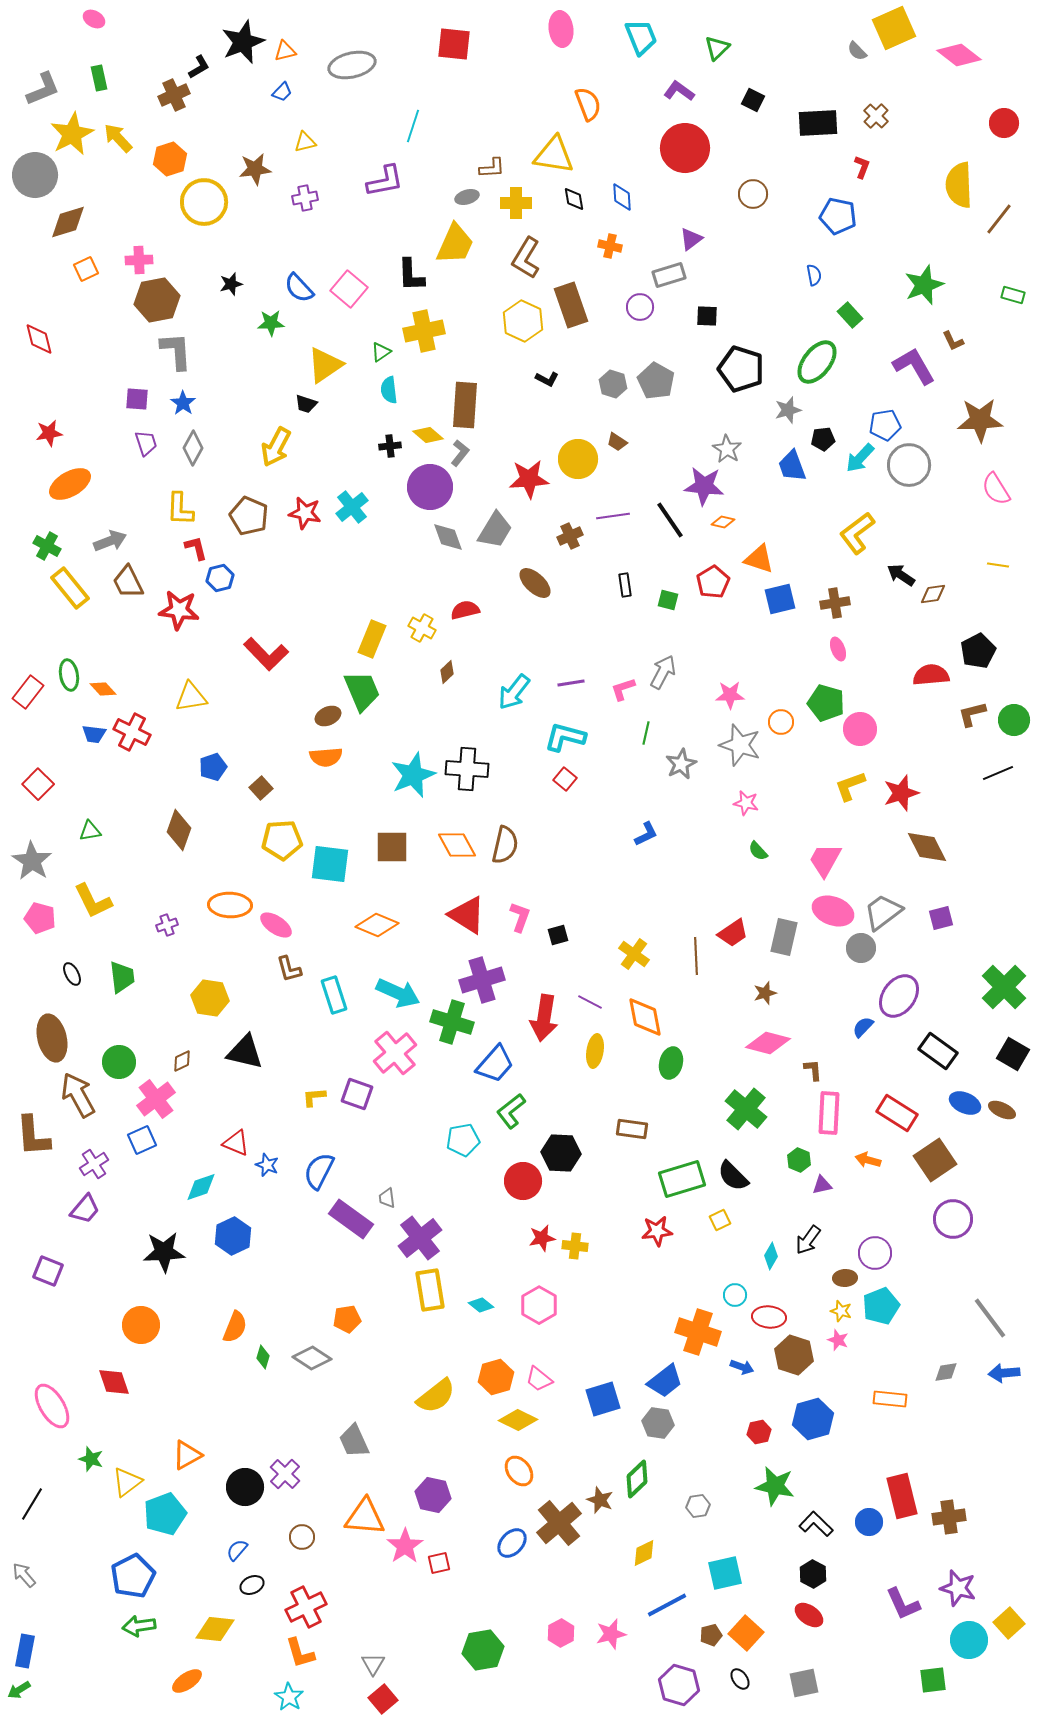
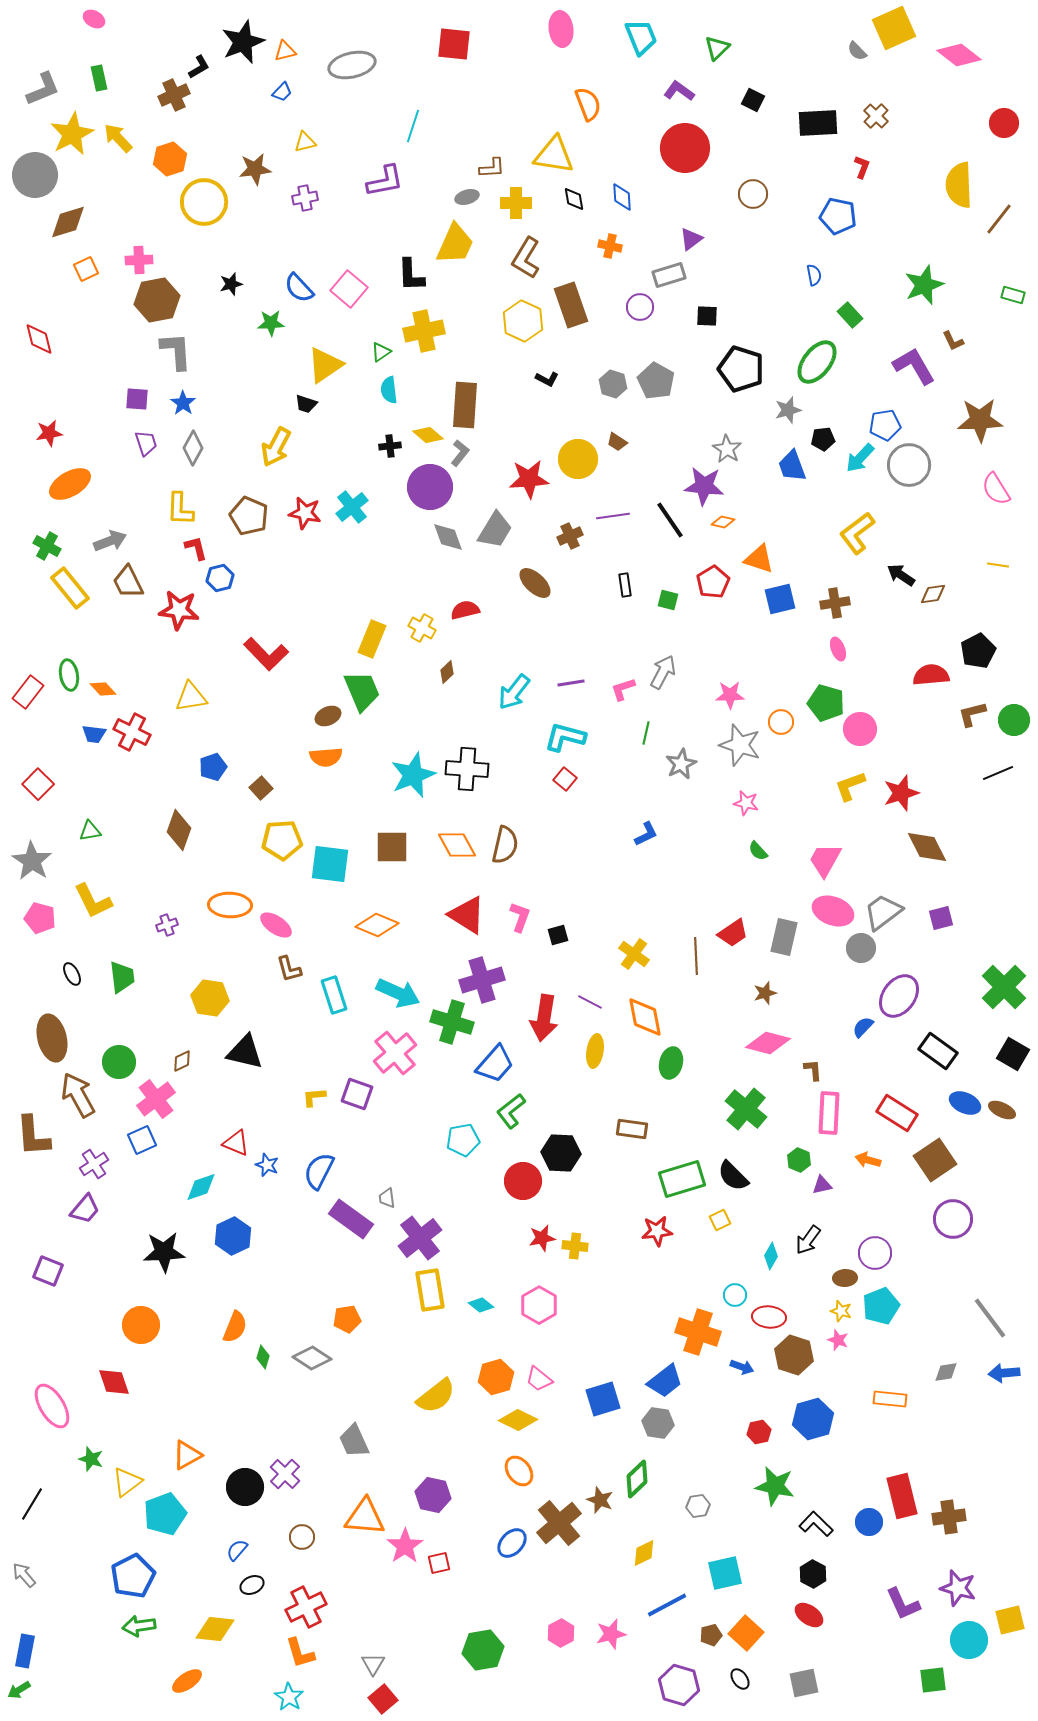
yellow square at (1009, 1623): moved 1 px right, 3 px up; rotated 28 degrees clockwise
